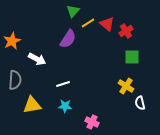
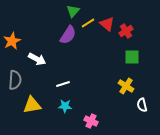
purple semicircle: moved 4 px up
white semicircle: moved 2 px right, 2 px down
pink cross: moved 1 px left, 1 px up
